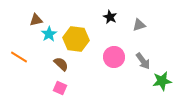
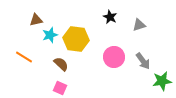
cyan star: moved 1 px right, 1 px down; rotated 14 degrees clockwise
orange line: moved 5 px right
